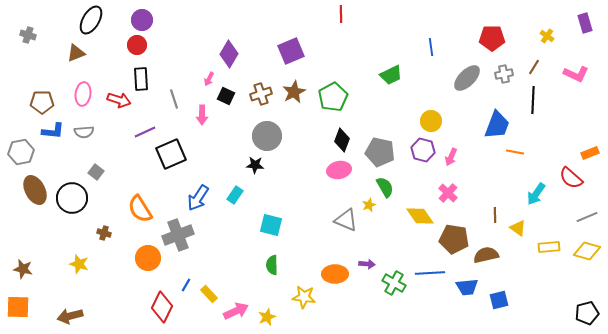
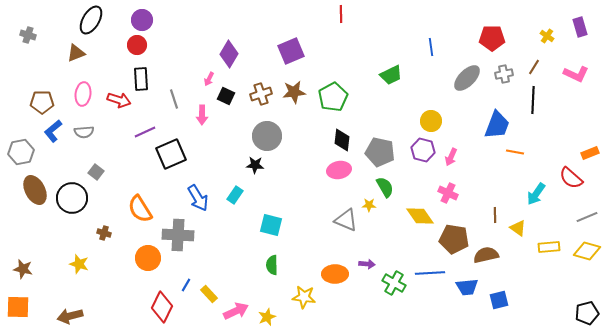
purple rectangle at (585, 23): moved 5 px left, 4 px down
brown star at (294, 92): rotated 20 degrees clockwise
blue L-shape at (53, 131): rotated 135 degrees clockwise
black diamond at (342, 140): rotated 15 degrees counterclockwise
pink cross at (448, 193): rotated 18 degrees counterclockwise
blue arrow at (198, 198): rotated 64 degrees counterclockwise
yellow star at (369, 205): rotated 24 degrees clockwise
gray cross at (178, 235): rotated 24 degrees clockwise
